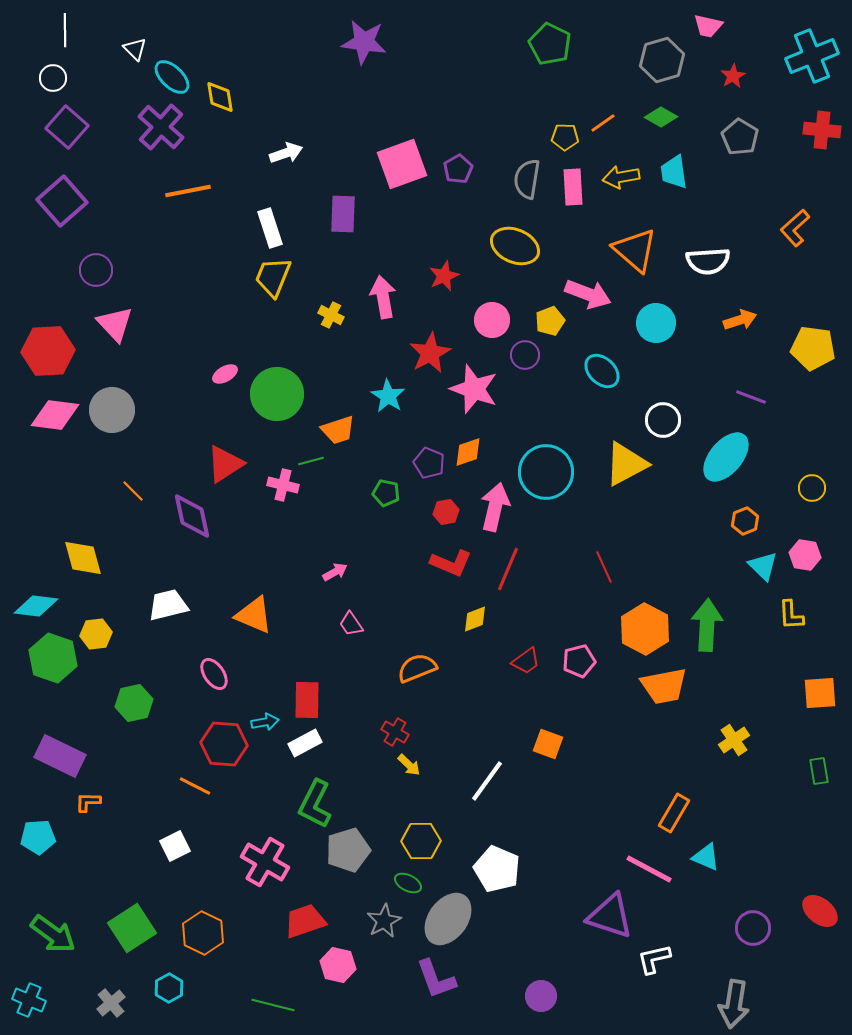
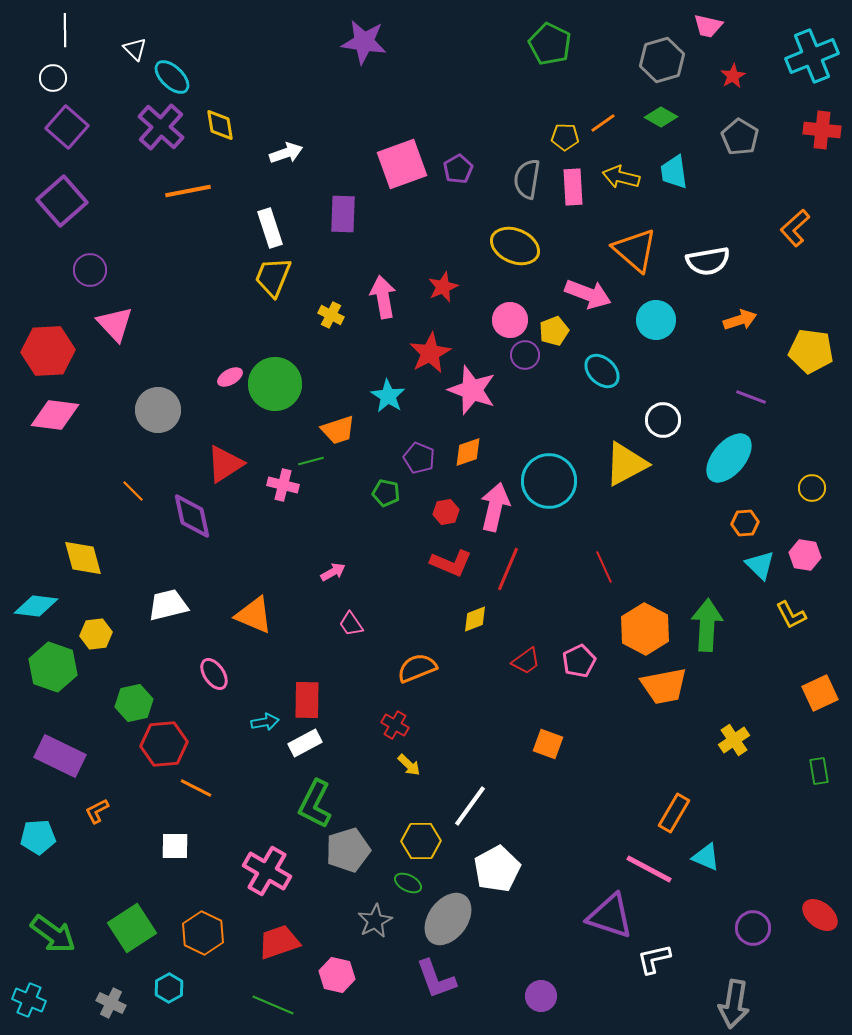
yellow diamond at (220, 97): moved 28 px down
yellow arrow at (621, 177): rotated 24 degrees clockwise
white semicircle at (708, 261): rotated 6 degrees counterclockwise
purple circle at (96, 270): moved 6 px left
red star at (444, 276): moved 1 px left, 11 px down
pink circle at (492, 320): moved 18 px right
yellow pentagon at (550, 321): moved 4 px right, 10 px down
cyan circle at (656, 323): moved 3 px up
yellow pentagon at (813, 348): moved 2 px left, 3 px down
pink ellipse at (225, 374): moved 5 px right, 3 px down
pink star at (474, 389): moved 2 px left, 1 px down
green circle at (277, 394): moved 2 px left, 10 px up
gray circle at (112, 410): moved 46 px right
cyan ellipse at (726, 457): moved 3 px right, 1 px down
purple pentagon at (429, 463): moved 10 px left, 5 px up
cyan circle at (546, 472): moved 3 px right, 9 px down
orange hexagon at (745, 521): moved 2 px down; rotated 16 degrees clockwise
cyan triangle at (763, 566): moved 3 px left, 1 px up
pink arrow at (335, 572): moved 2 px left
yellow L-shape at (791, 615): rotated 24 degrees counterclockwise
green hexagon at (53, 658): moved 9 px down
pink pentagon at (579, 661): rotated 12 degrees counterclockwise
orange square at (820, 693): rotated 21 degrees counterclockwise
red cross at (395, 732): moved 7 px up
red hexagon at (224, 744): moved 60 px left; rotated 9 degrees counterclockwise
white line at (487, 781): moved 17 px left, 25 px down
orange line at (195, 786): moved 1 px right, 2 px down
orange L-shape at (88, 802): moved 9 px right, 9 px down; rotated 28 degrees counterclockwise
white square at (175, 846): rotated 28 degrees clockwise
pink cross at (265, 862): moved 2 px right, 9 px down
white pentagon at (497, 869): rotated 21 degrees clockwise
red ellipse at (820, 911): moved 4 px down
red trapezoid at (305, 921): moved 26 px left, 21 px down
gray star at (384, 921): moved 9 px left
pink hexagon at (338, 965): moved 1 px left, 10 px down
gray cross at (111, 1003): rotated 24 degrees counterclockwise
green line at (273, 1005): rotated 9 degrees clockwise
